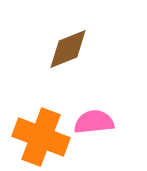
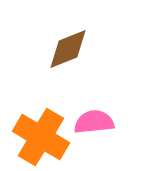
orange cross: rotated 10 degrees clockwise
